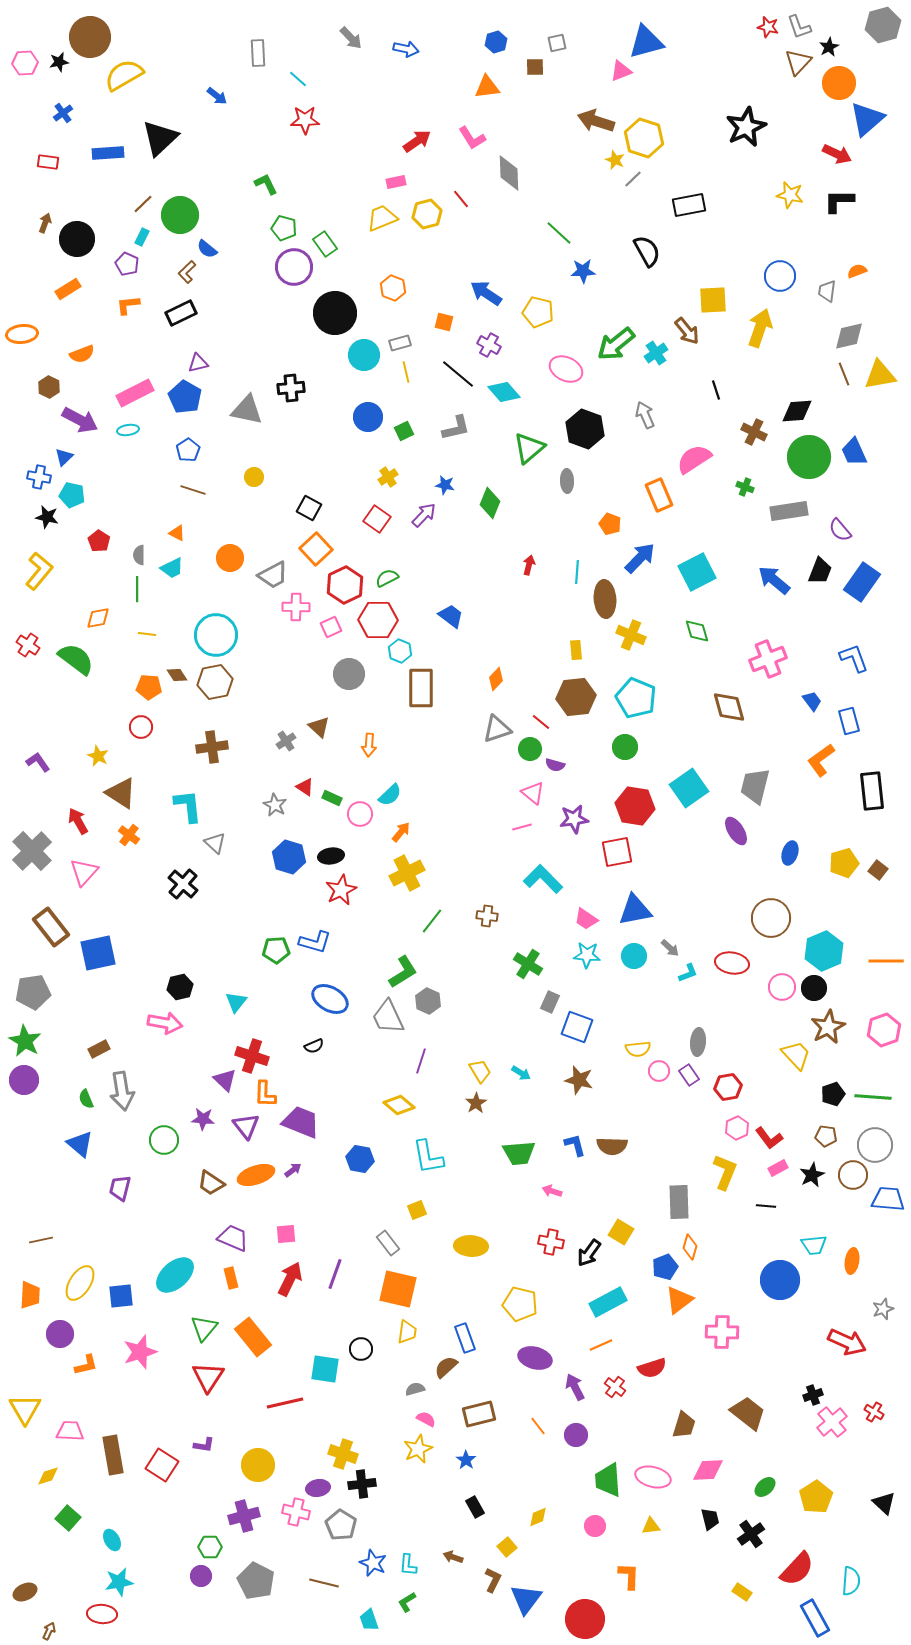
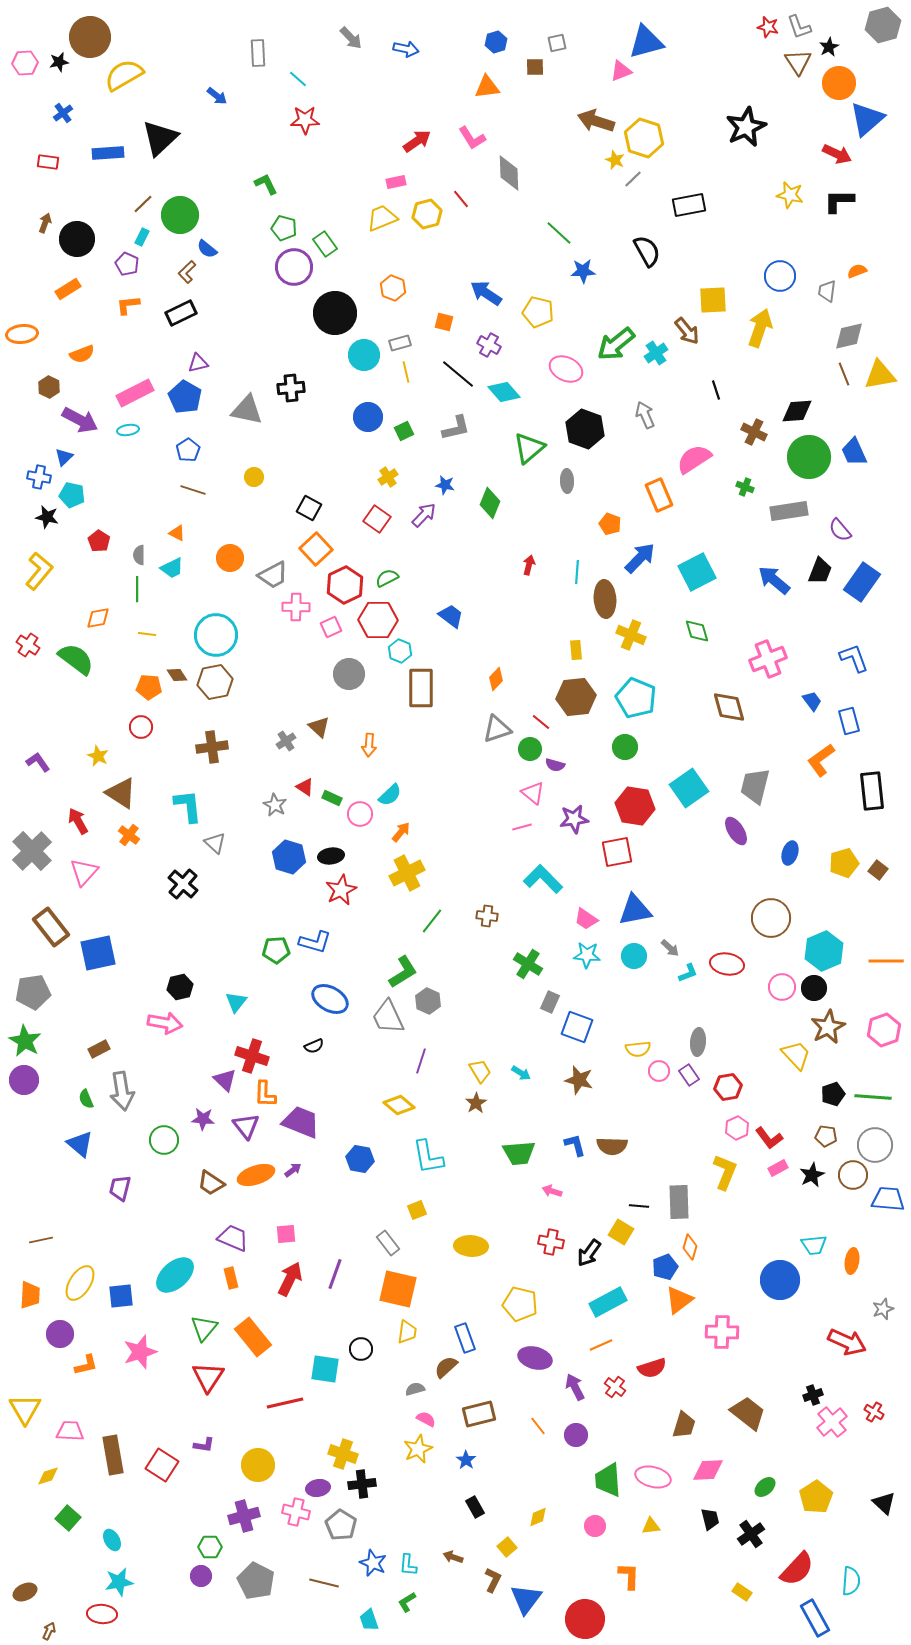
brown triangle at (798, 62): rotated 16 degrees counterclockwise
red ellipse at (732, 963): moved 5 px left, 1 px down
black line at (766, 1206): moved 127 px left
